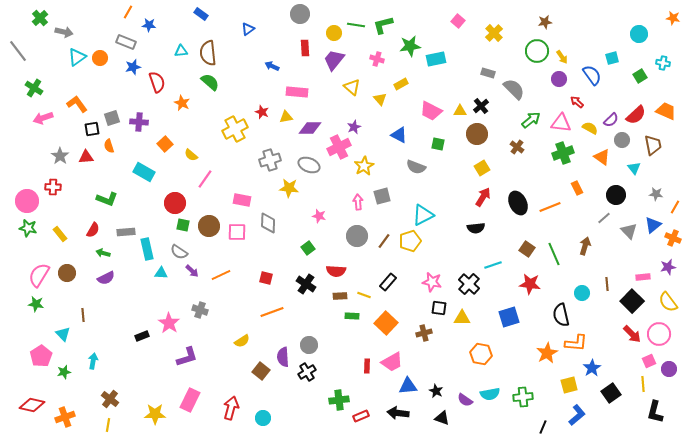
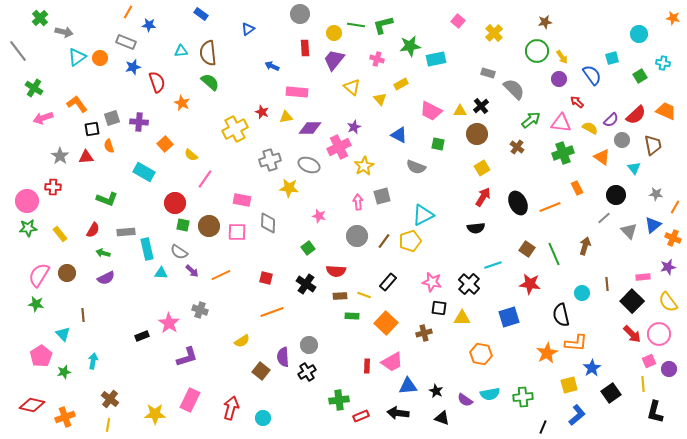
green star at (28, 228): rotated 18 degrees counterclockwise
